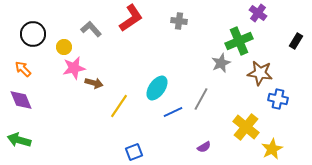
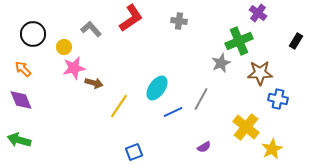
brown star: rotated 10 degrees counterclockwise
